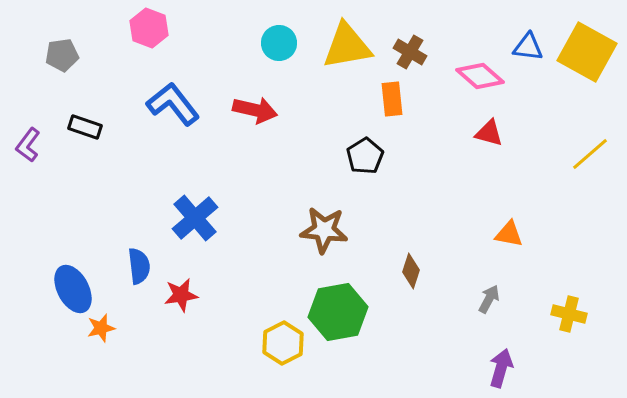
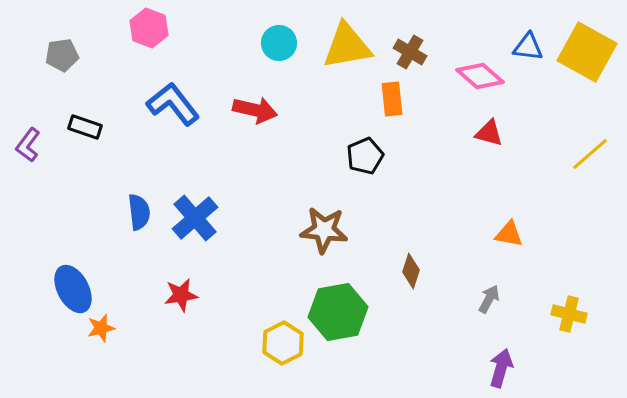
black pentagon: rotated 9 degrees clockwise
blue semicircle: moved 54 px up
